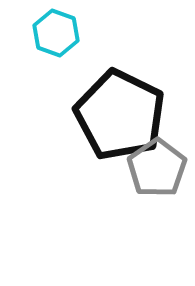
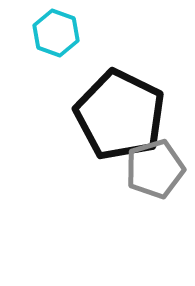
gray pentagon: moved 2 px left, 1 px down; rotated 18 degrees clockwise
